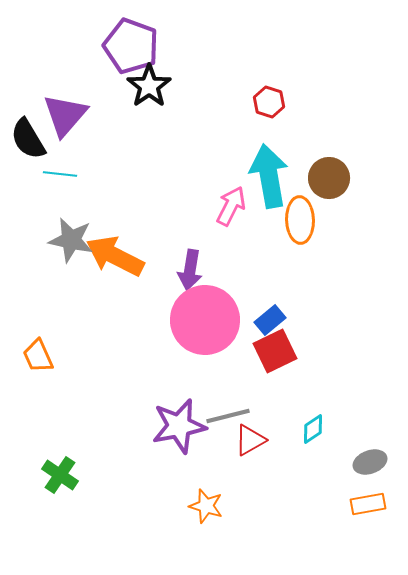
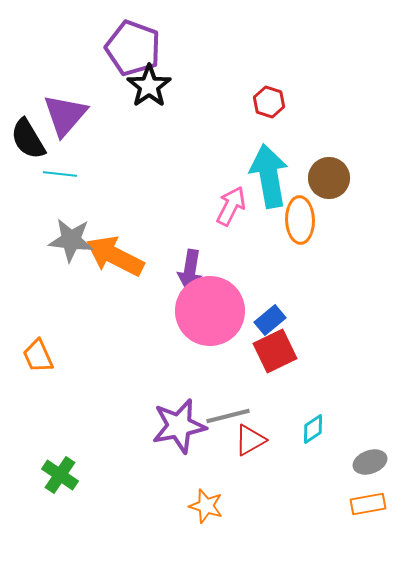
purple pentagon: moved 2 px right, 2 px down
gray star: rotated 6 degrees counterclockwise
pink circle: moved 5 px right, 9 px up
